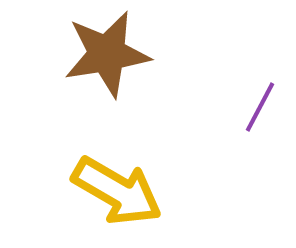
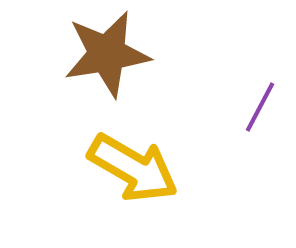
yellow arrow: moved 16 px right, 23 px up
